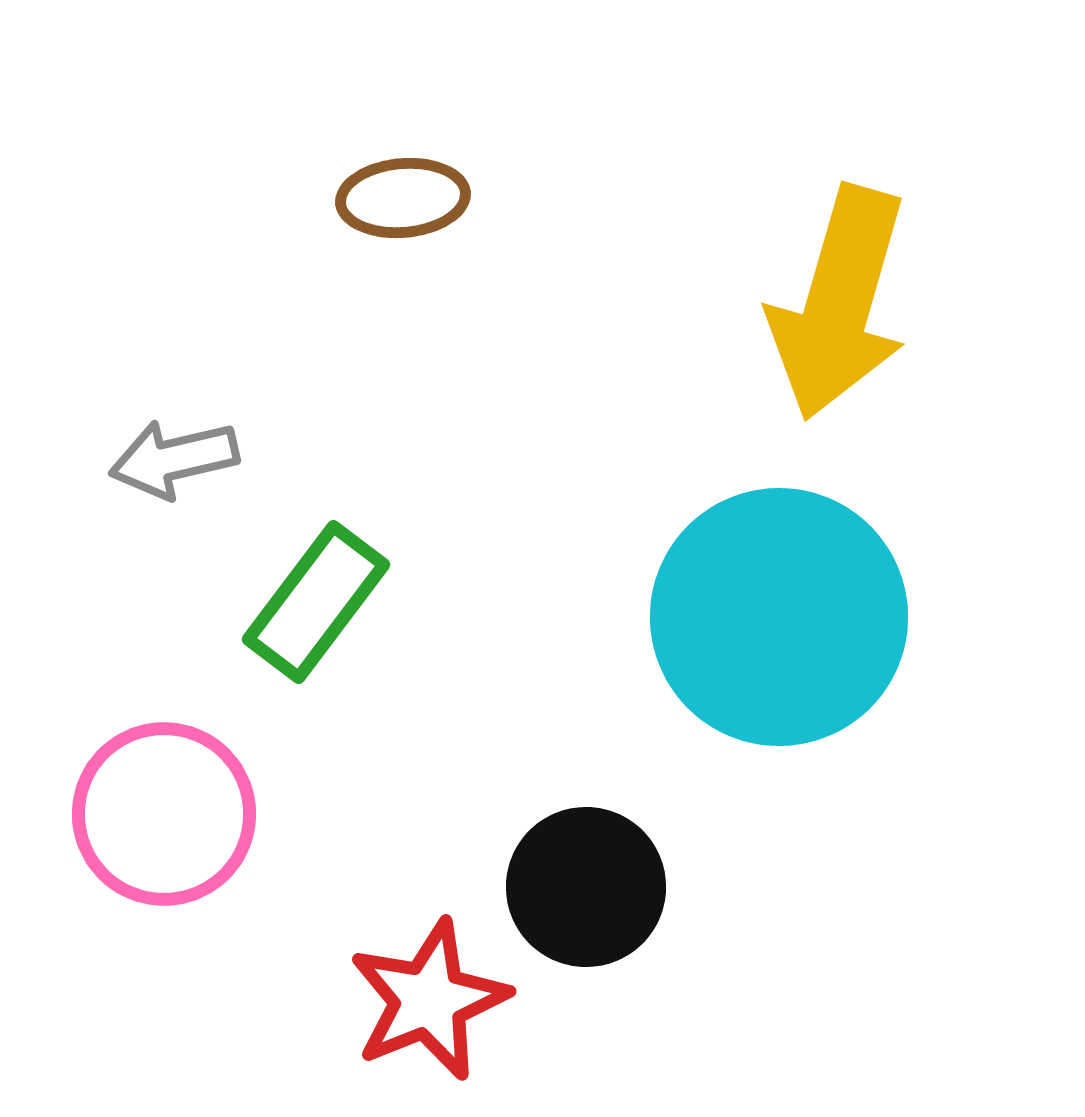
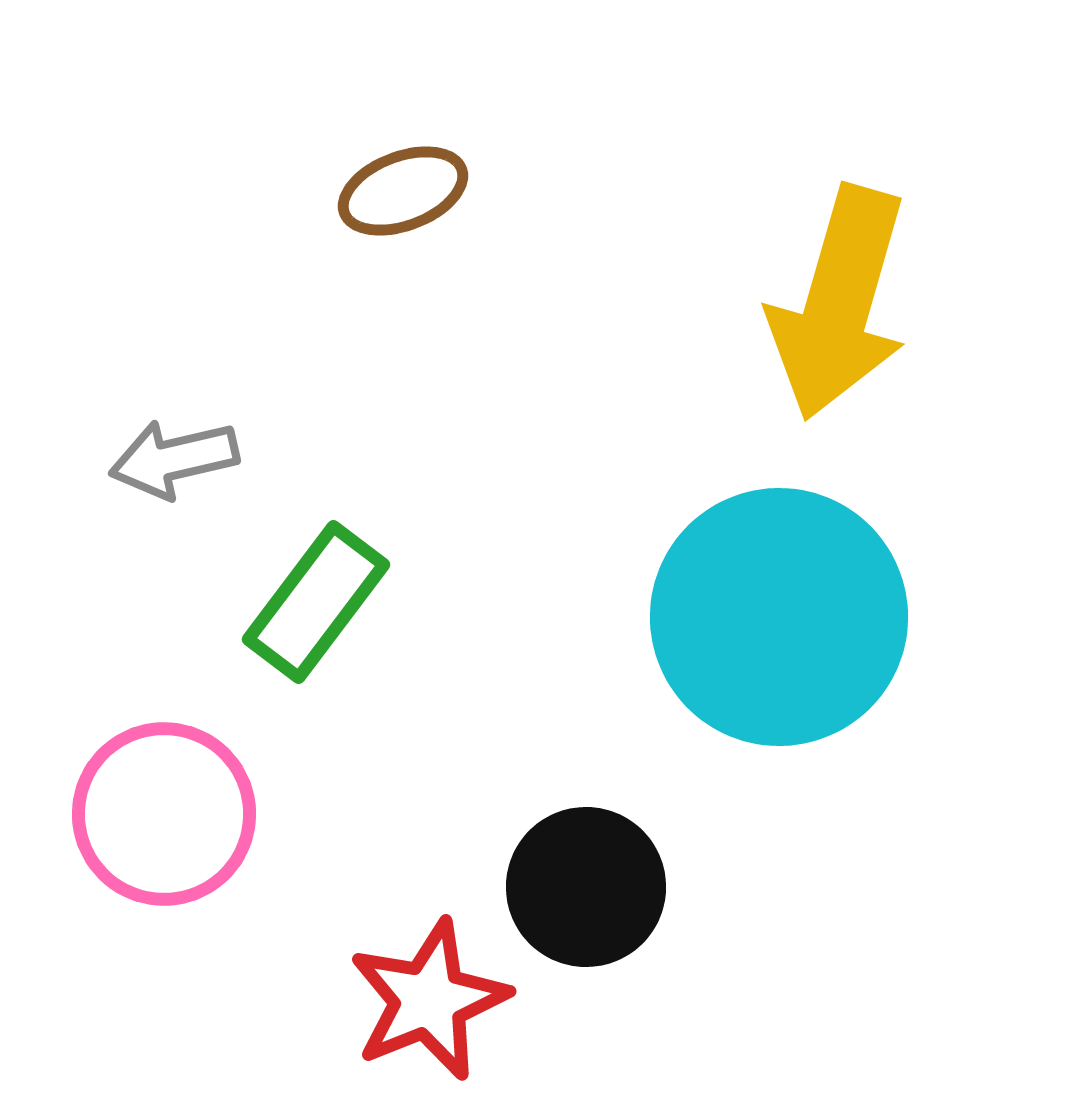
brown ellipse: moved 7 px up; rotated 16 degrees counterclockwise
